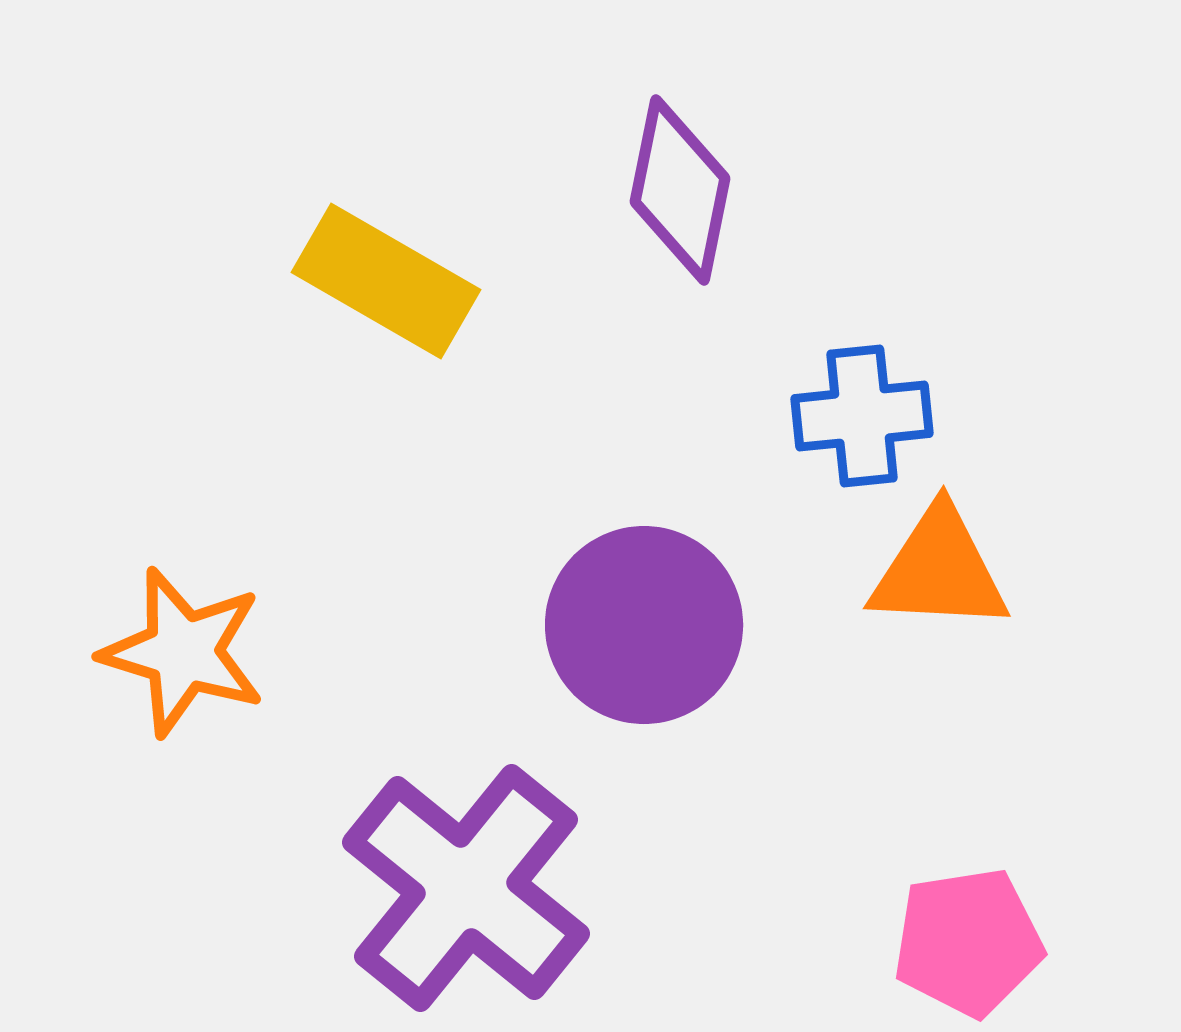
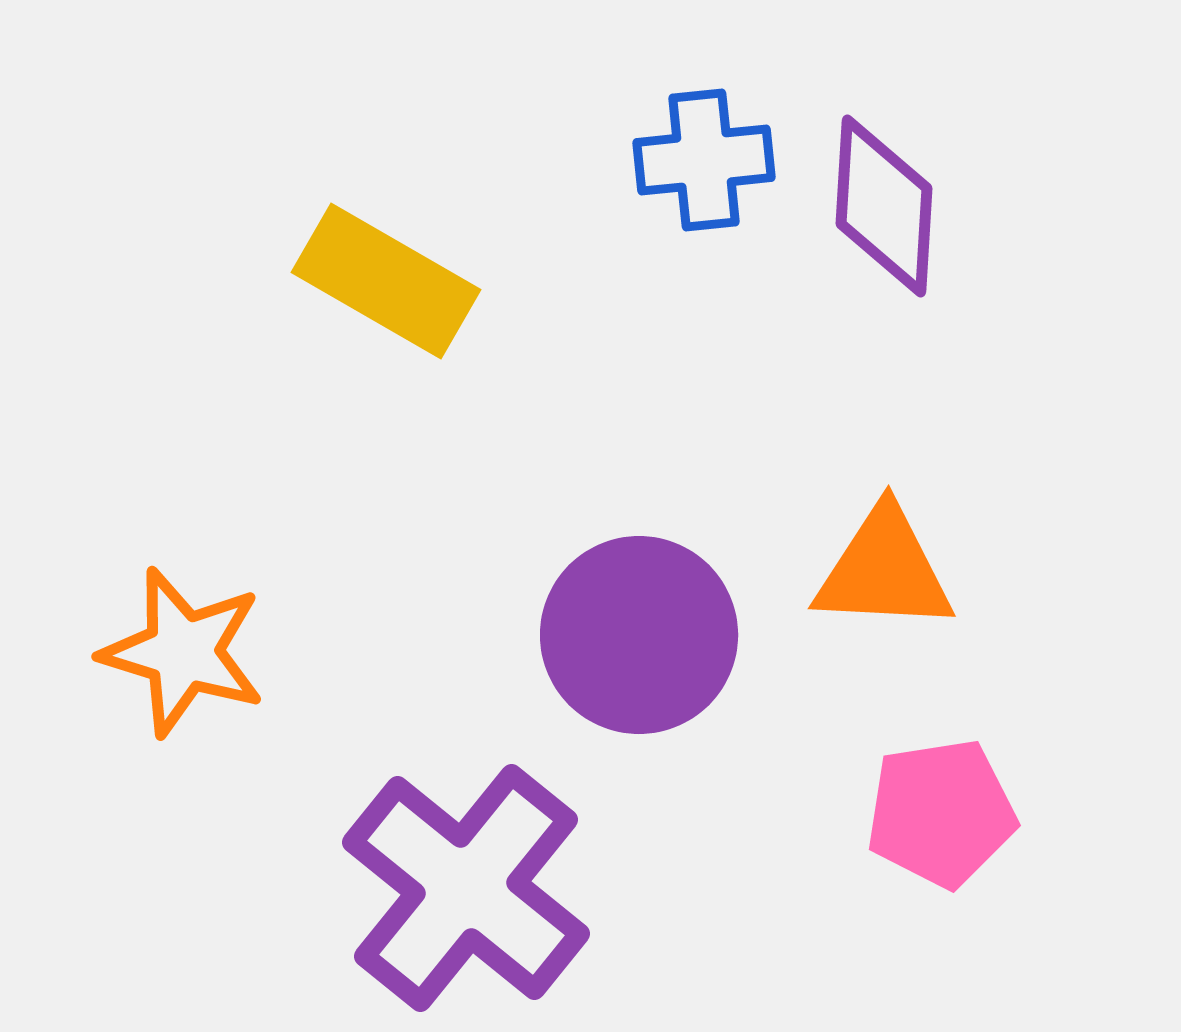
purple diamond: moved 204 px right, 16 px down; rotated 8 degrees counterclockwise
blue cross: moved 158 px left, 256 px up
orange triangle: moved 55 px left
purple circle: moved 5 px left, 10 px down
pink pentagon: moved 27 px left, 129 px up
